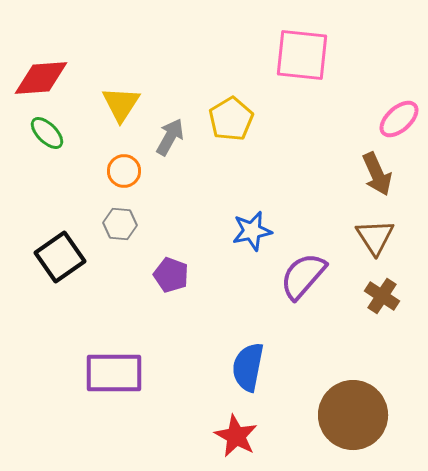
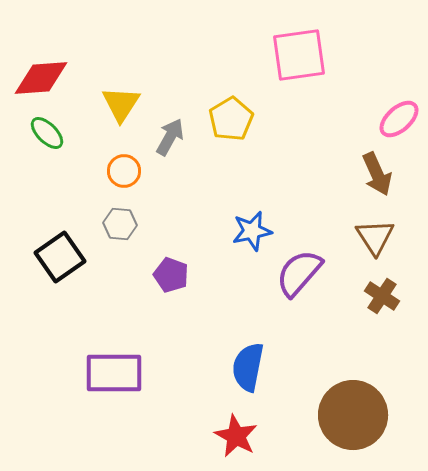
pink square: moved 3 px left; rotated 14 degrees counterclockwise
purple semicircle: moved 4 px left, 3 px up
